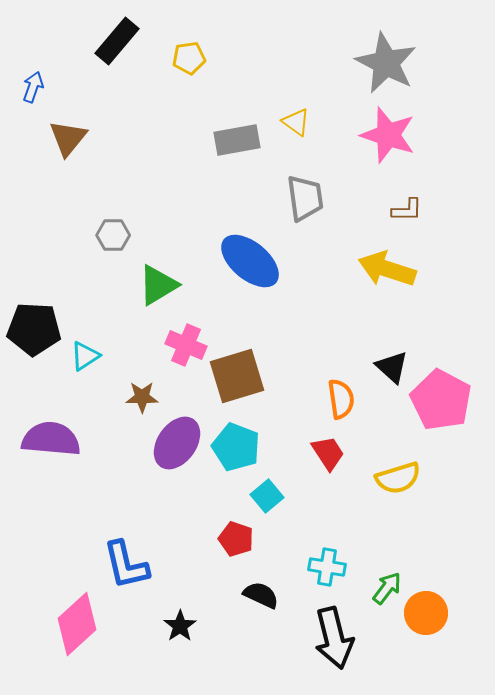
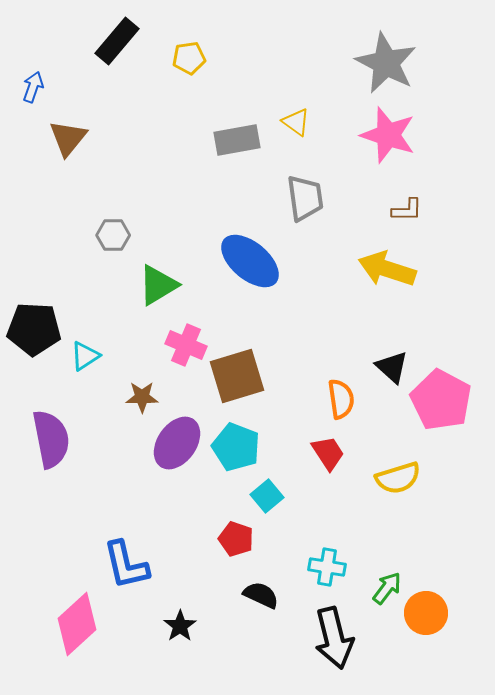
purple semicircle: rotated 74 degrees clockwise
